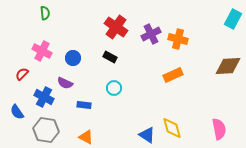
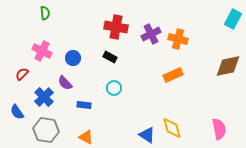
red cross: rotated 25 degrees counterclockwise
brown diamond: rotated 8 degrees counterclockwise
purple semicircle: rotated 21 degrees clockwise
blue cross: rotated 18 degrees clockwise
